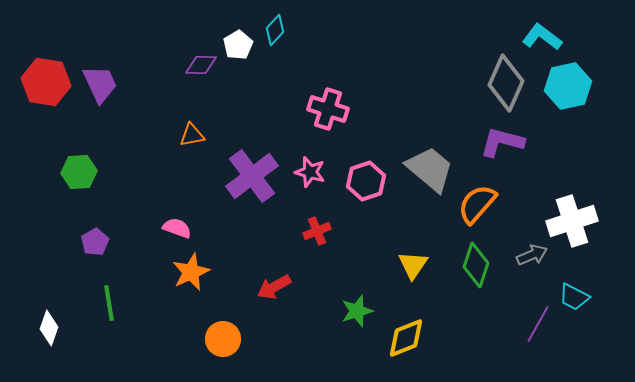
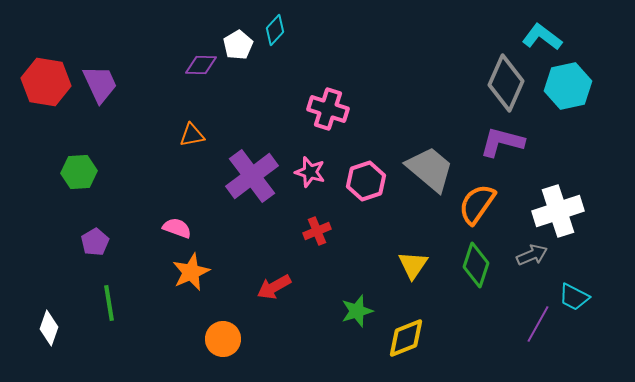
orange semicircle: rotated 6 degrees counterclockwise
white cross: moved 14 px left, 10 px up
